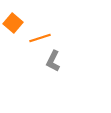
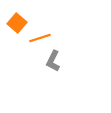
orange square: moved 4 px right
